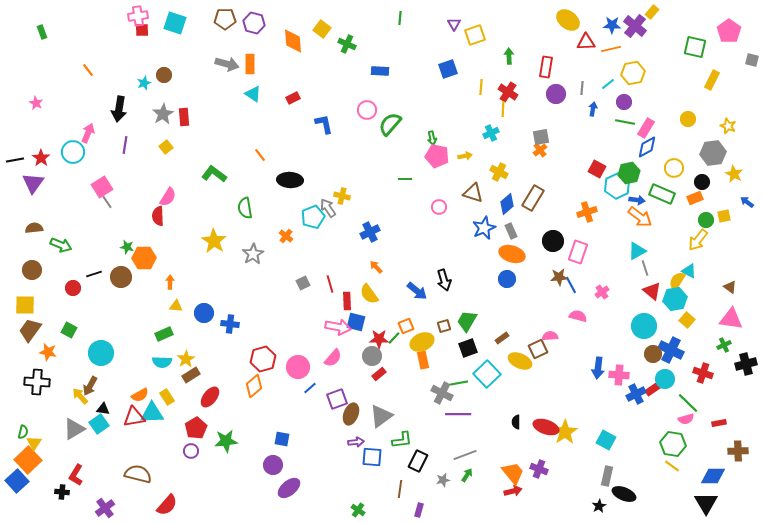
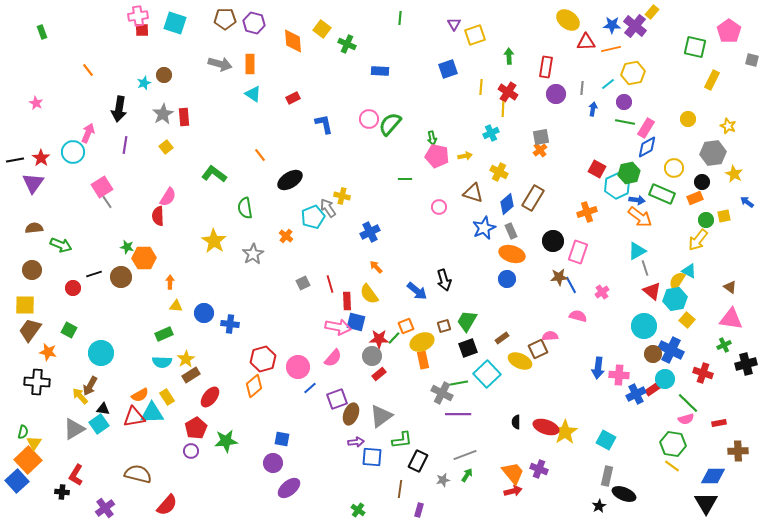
gray arrow at (227, 64): moved 7 px left
pink circle at (367, 110): moved 2 px right, 9 px down
black ellipse at (290, 180): rotated 35 degrees counterclockwise
purple circle at (273, 465): moved 2 px up
